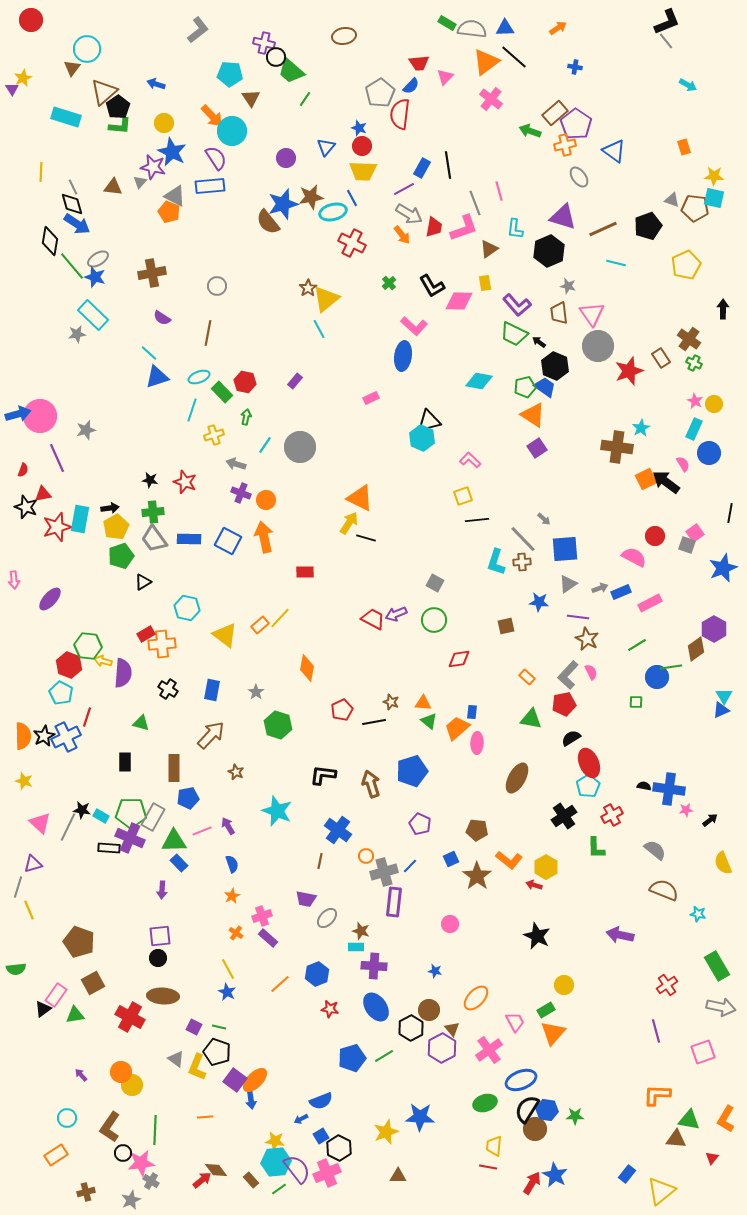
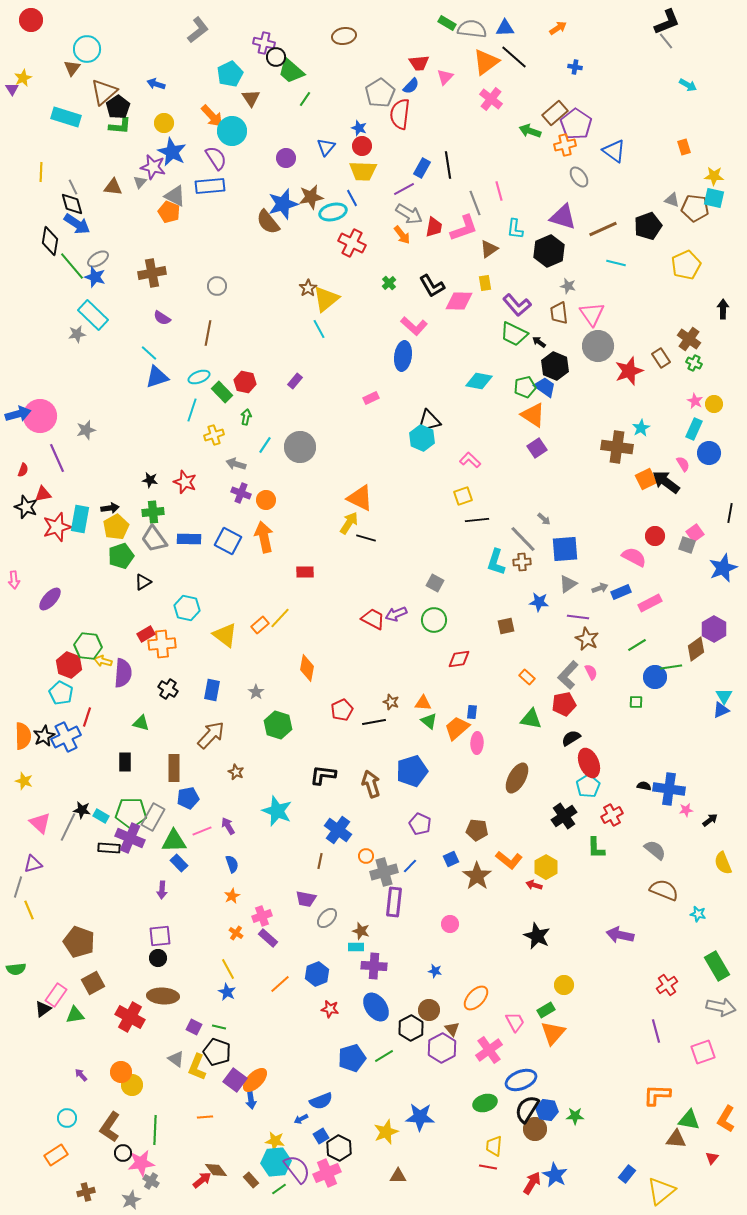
cyan pentagon at (230, 74): rotated 30 degrees counterclockwise
blue circle at (657, 677): moved 2 px left
